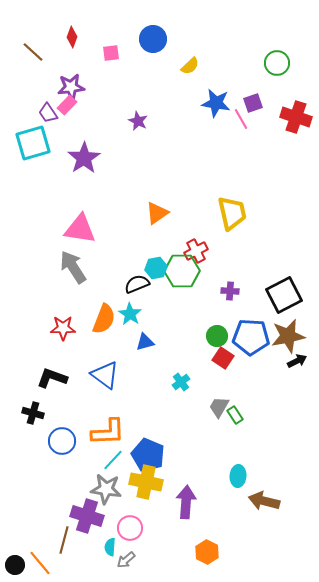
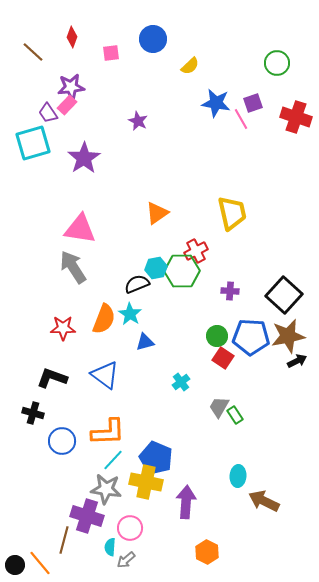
black square at (284, 295): rotated 21 degrees counterclockwise
blue pentagon at (148, 455): moved 8 px right, 3 px down
brown arrow at (264, 501): rotated 12 degrees clockwise
